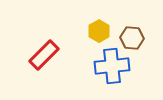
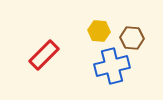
yellow hexagon: rotated 25 degrees counterclockwise
blue cross: rotated 8 degrees counterclockwise
